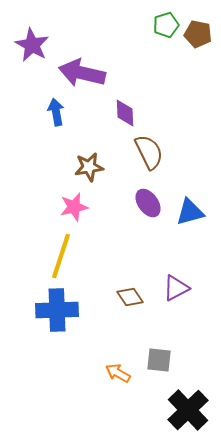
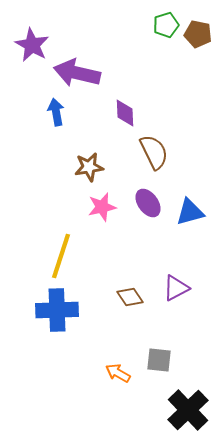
purple arrow: moved 5 px left
brown semicircle: moved 5 px right
pink star: moved 28 px right
